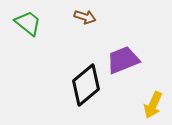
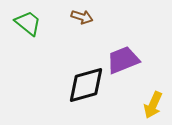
brown arrow: moved 3 px left
black diamond: rotated 24 degrees clockwise
